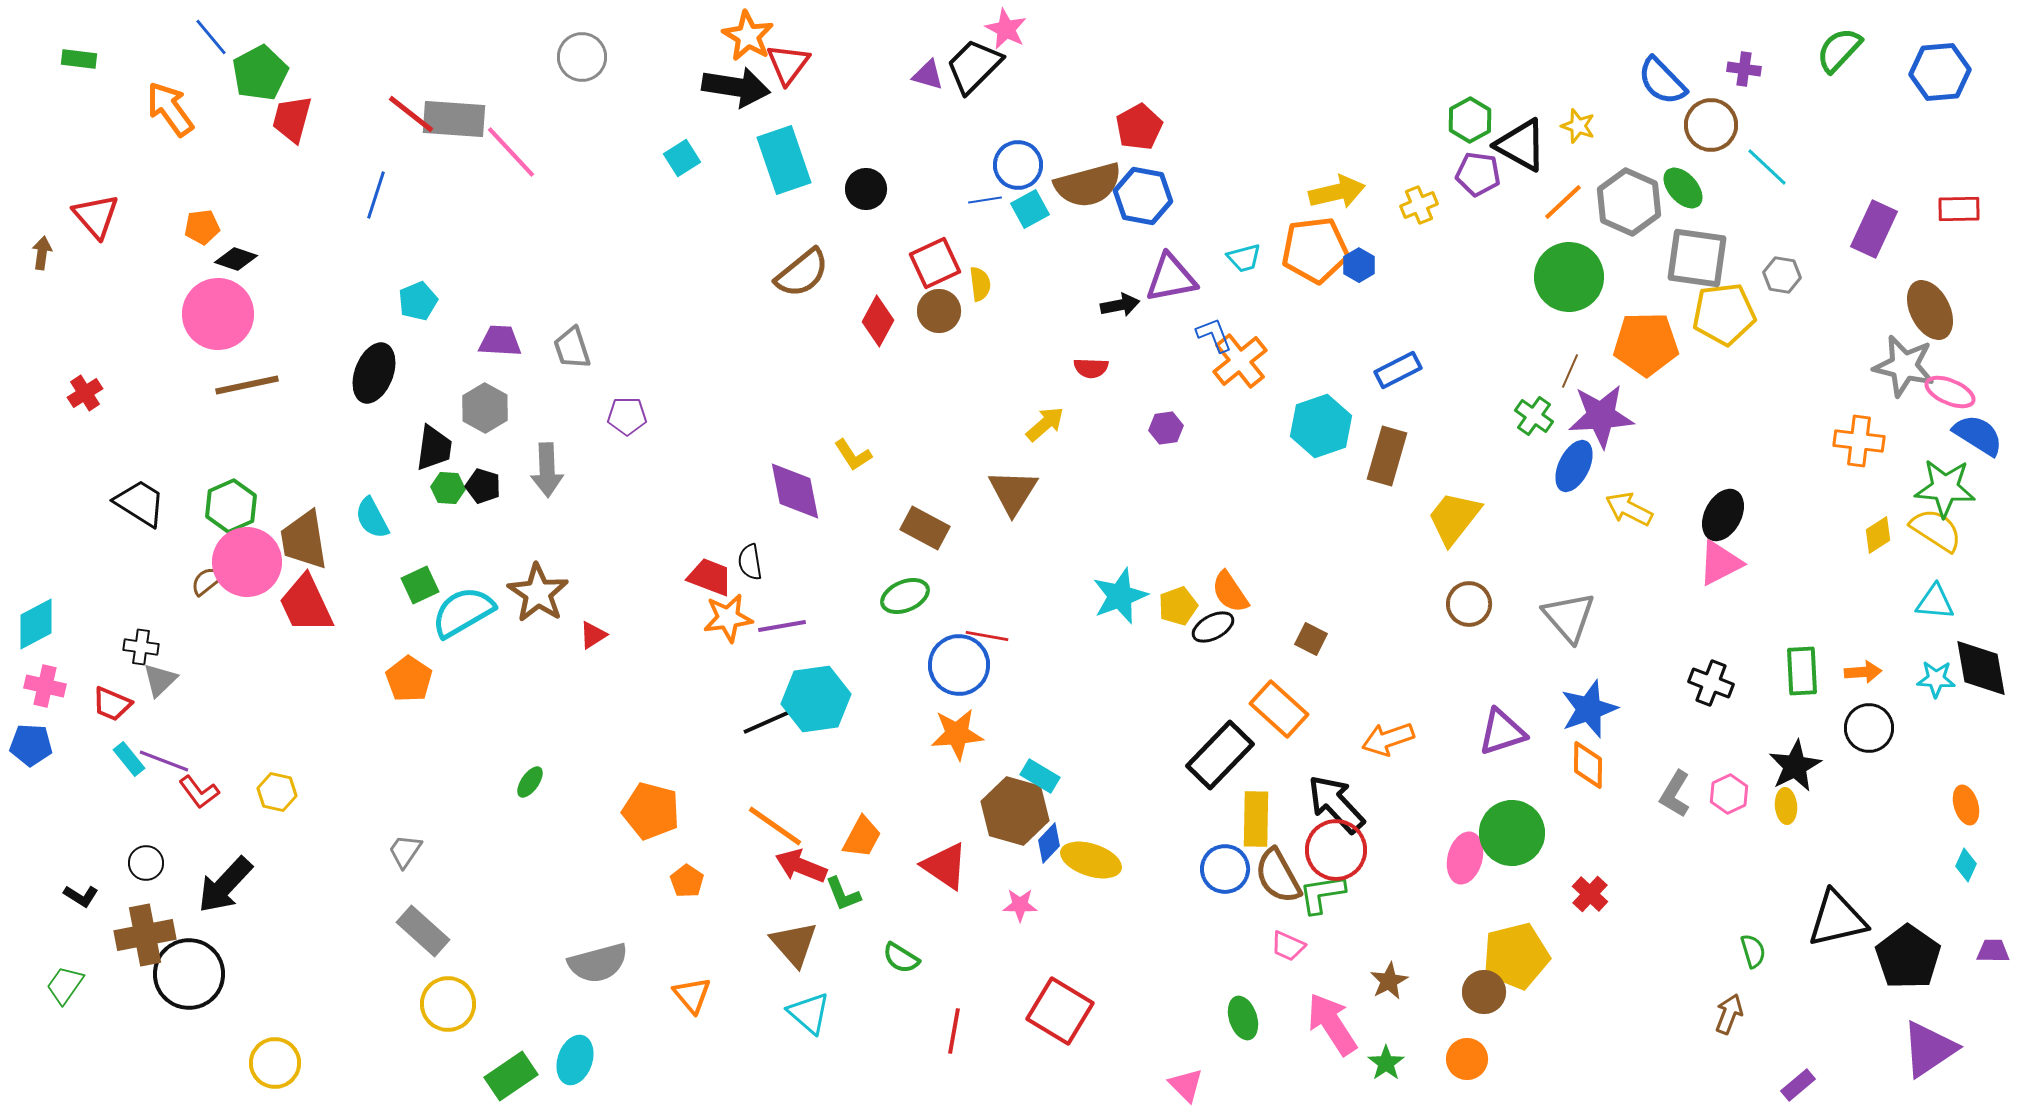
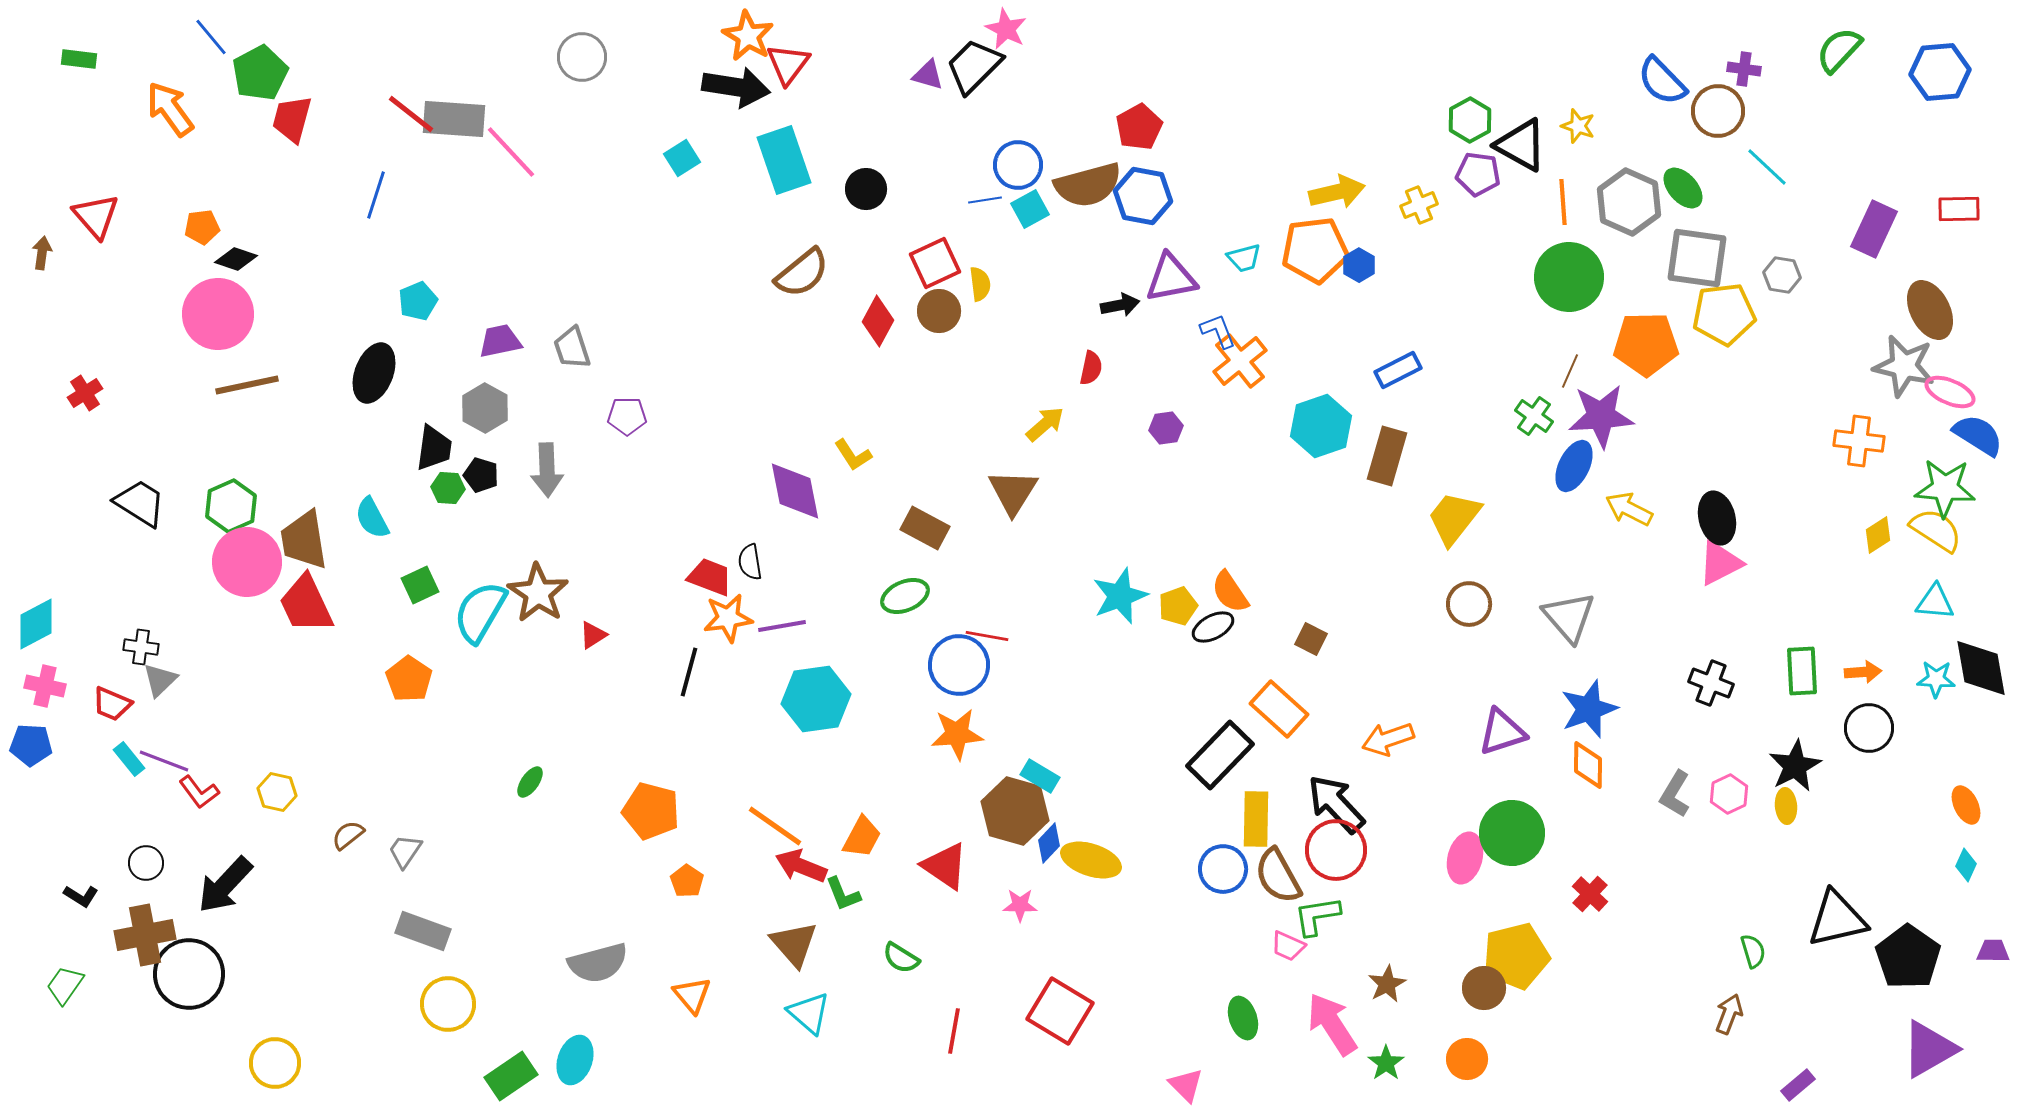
brown circle at (1711, 125): moved 7 px right, 14 px up
orange line at (1563, 202): rotated 51 degrees counterclockwise
blue L-shape at (1214, 335): moved 4 px right, 4 px up
purple trapezoid at (500, 341): rotated 15 degrees counterclockwise
red semicircle at (1091, 368): rotated 80 degrees counterclockwise
black pentagon at (483, 486): moved 2 px left, 11 px up
black ellipse at (1723, 515): moved 6 px left, 3 px down; rotated 42 degrees counterclockwise
brown semicircle at (207, 581): moved 141 px right, 254 px down
cyan semicircle at (463, 612): moved 17 px right; rotated 30 degrees counterclockwise
black line at (767, 722): moved 78 px left, 50 px up; rotated 51 degrees counterclockwise
orange ellipse at (1966, 805): rotated 9 degrees counterclockwise
blue circle at (1225, 869): moved 2 px left
green L-shape at (1322, 894): moved 5 px left, 22 px down
gray rectangle at (423, 931): rotated 22 degrees counterclockwise
brown star at (1389, 981): moved 2 px left, 3 px down
brown circle at (1484, 992): moved 4 px up
purple triangle at (1929, 1049): rotated 4 degrees clockwise
